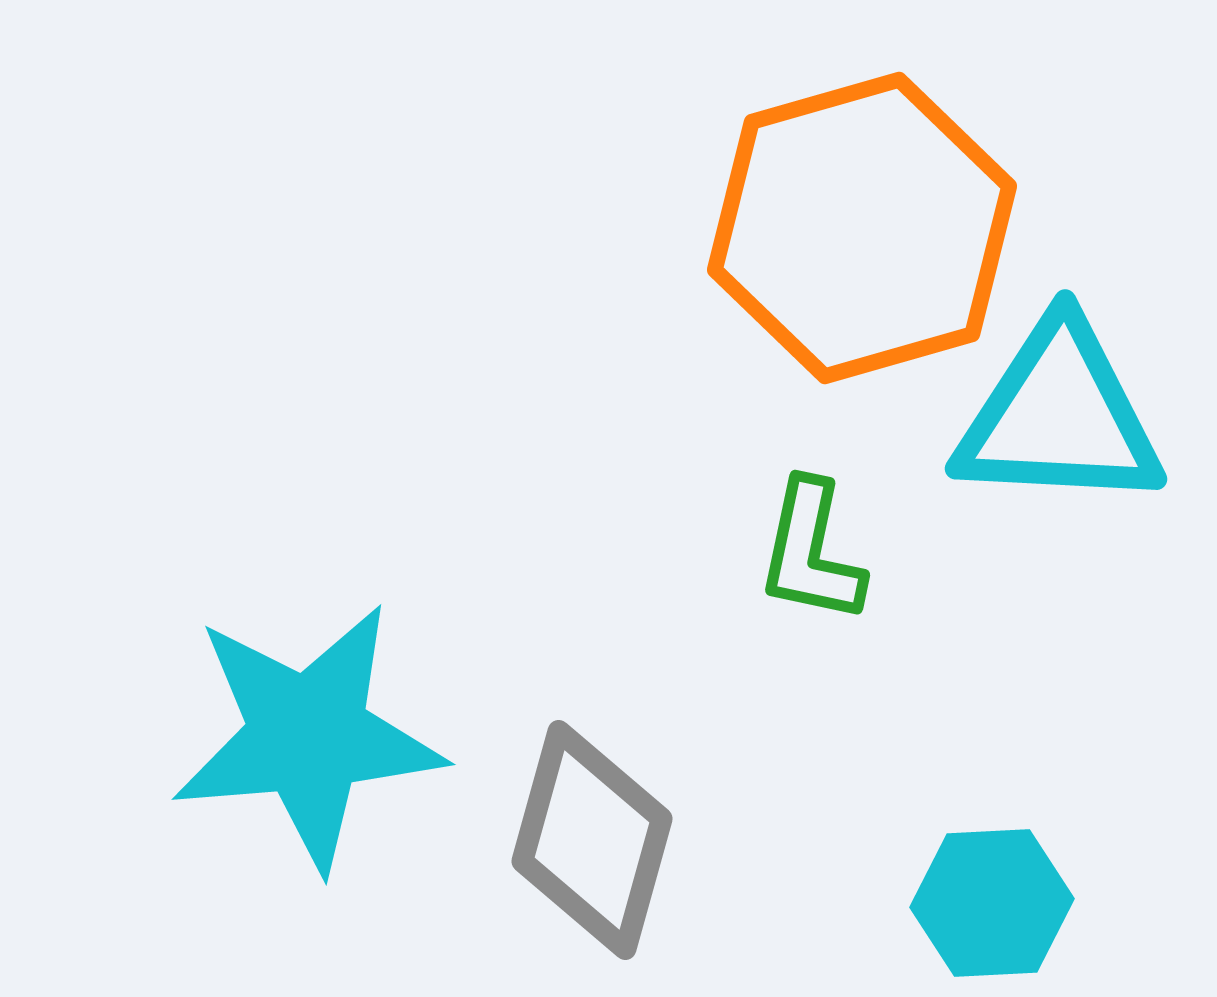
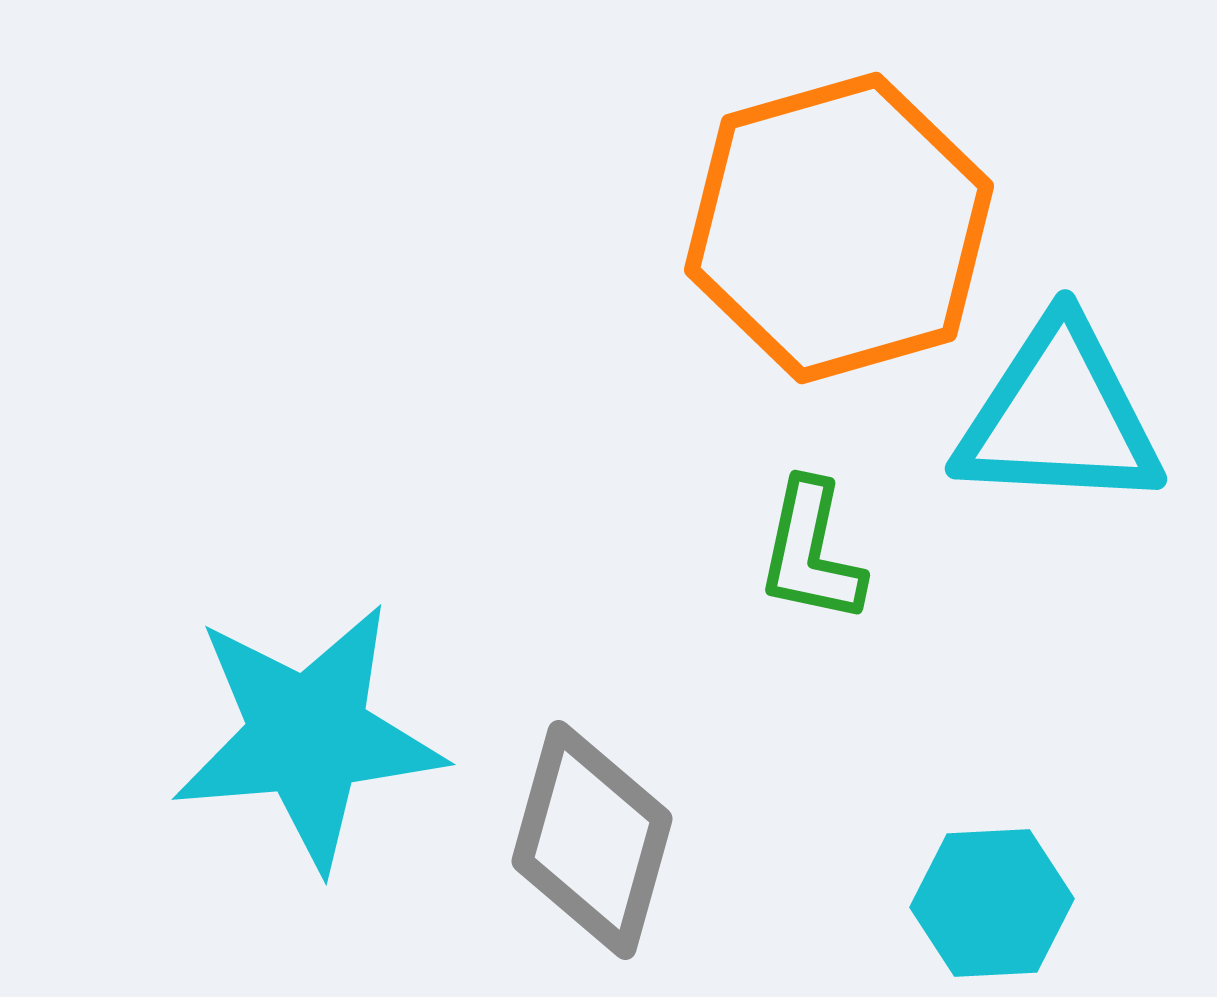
orange hexagon: moved 23 px left
